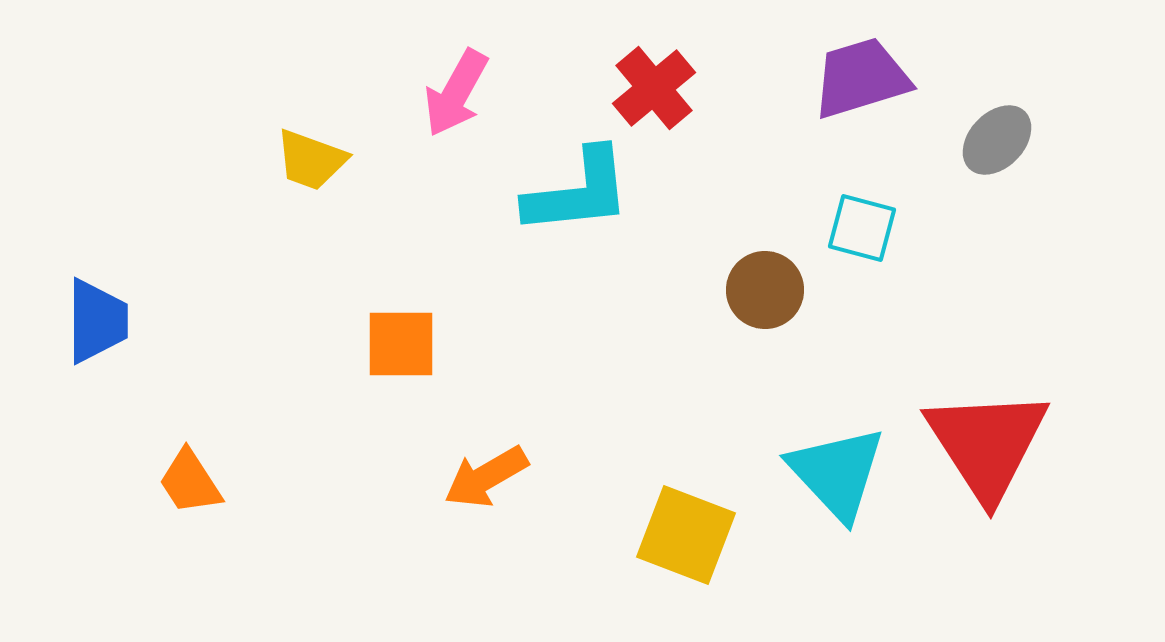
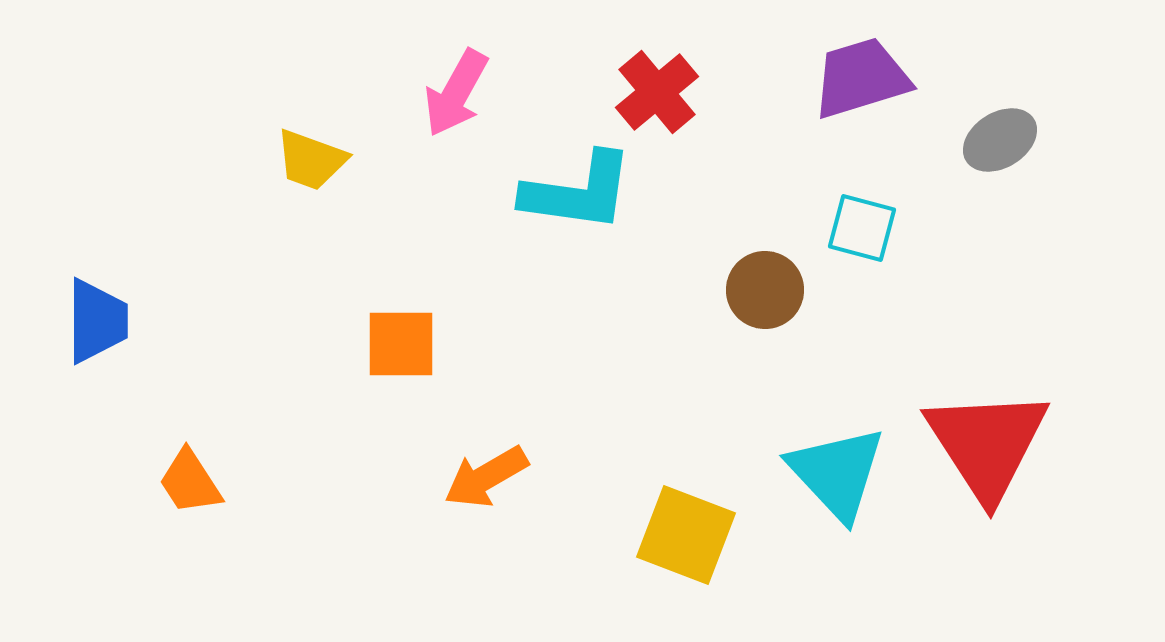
red cross: moved 3 px right, 4 px down
gray ellipse: moved 3 px right; rotated 14 degrees clockwise
cyan L-shape: rotated 14 degrees clockwise
